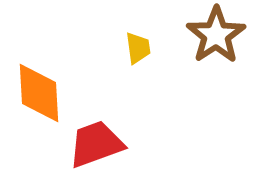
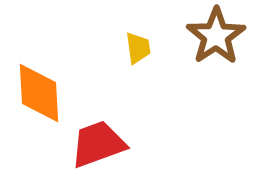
brown star: moved 1 px down
red trapezoid: moved 2 px right
